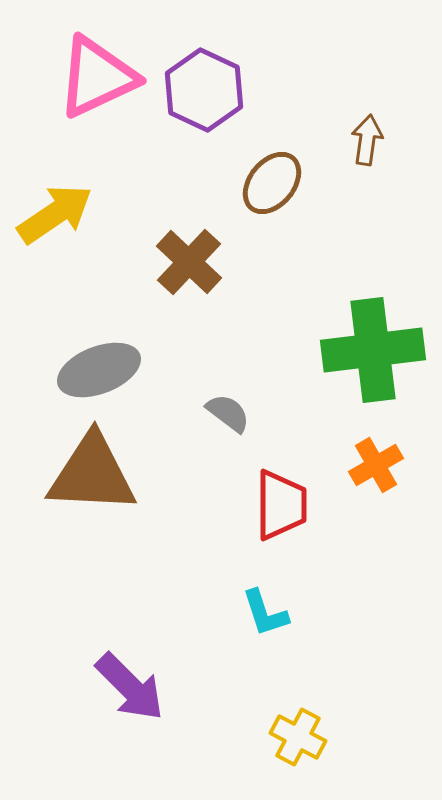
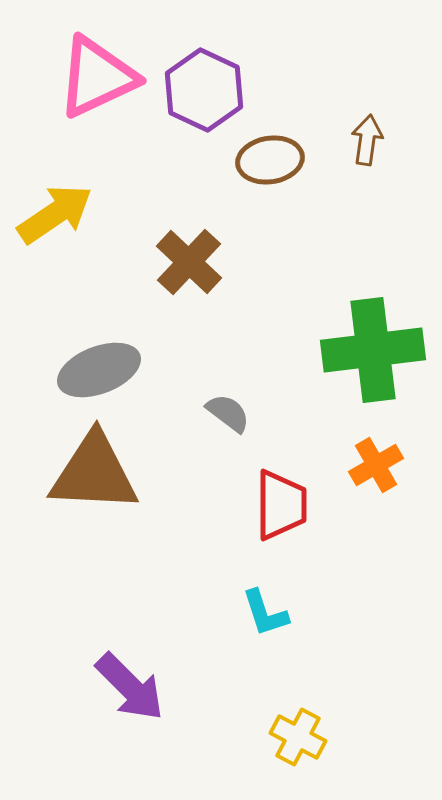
brown ellipse: moved 2 px left, 23 px up; rotated 42 degrees clockwise
brown triangle: moved 2 px right, 1 px up
